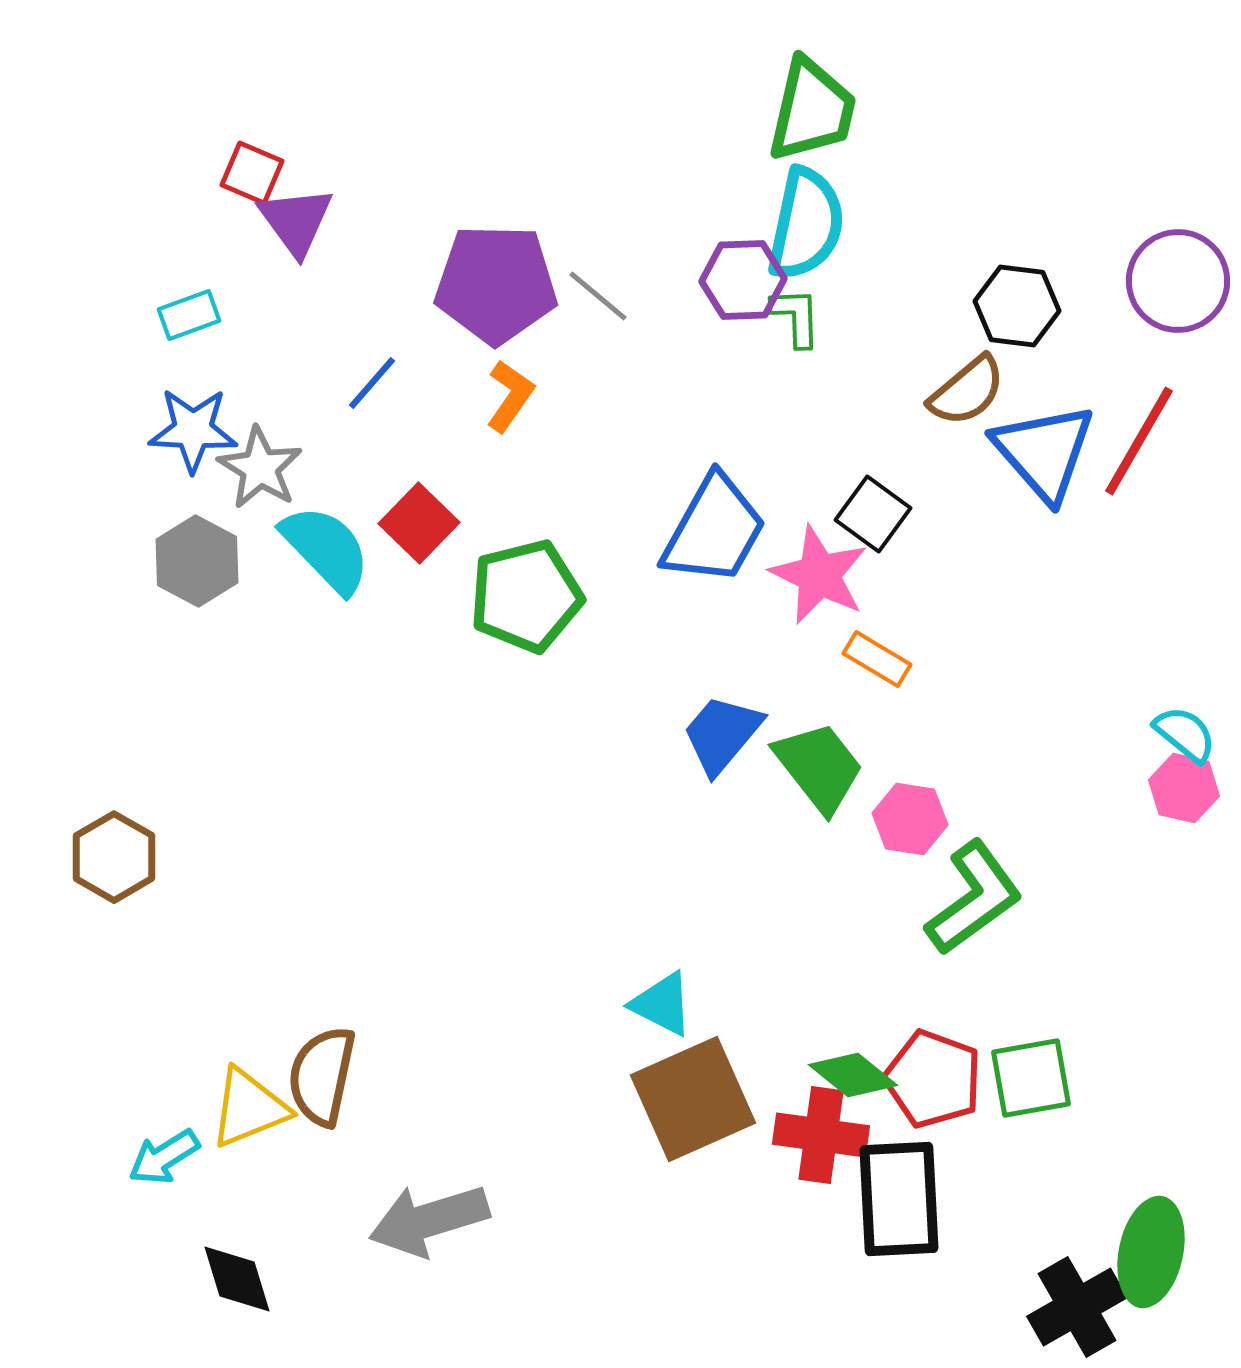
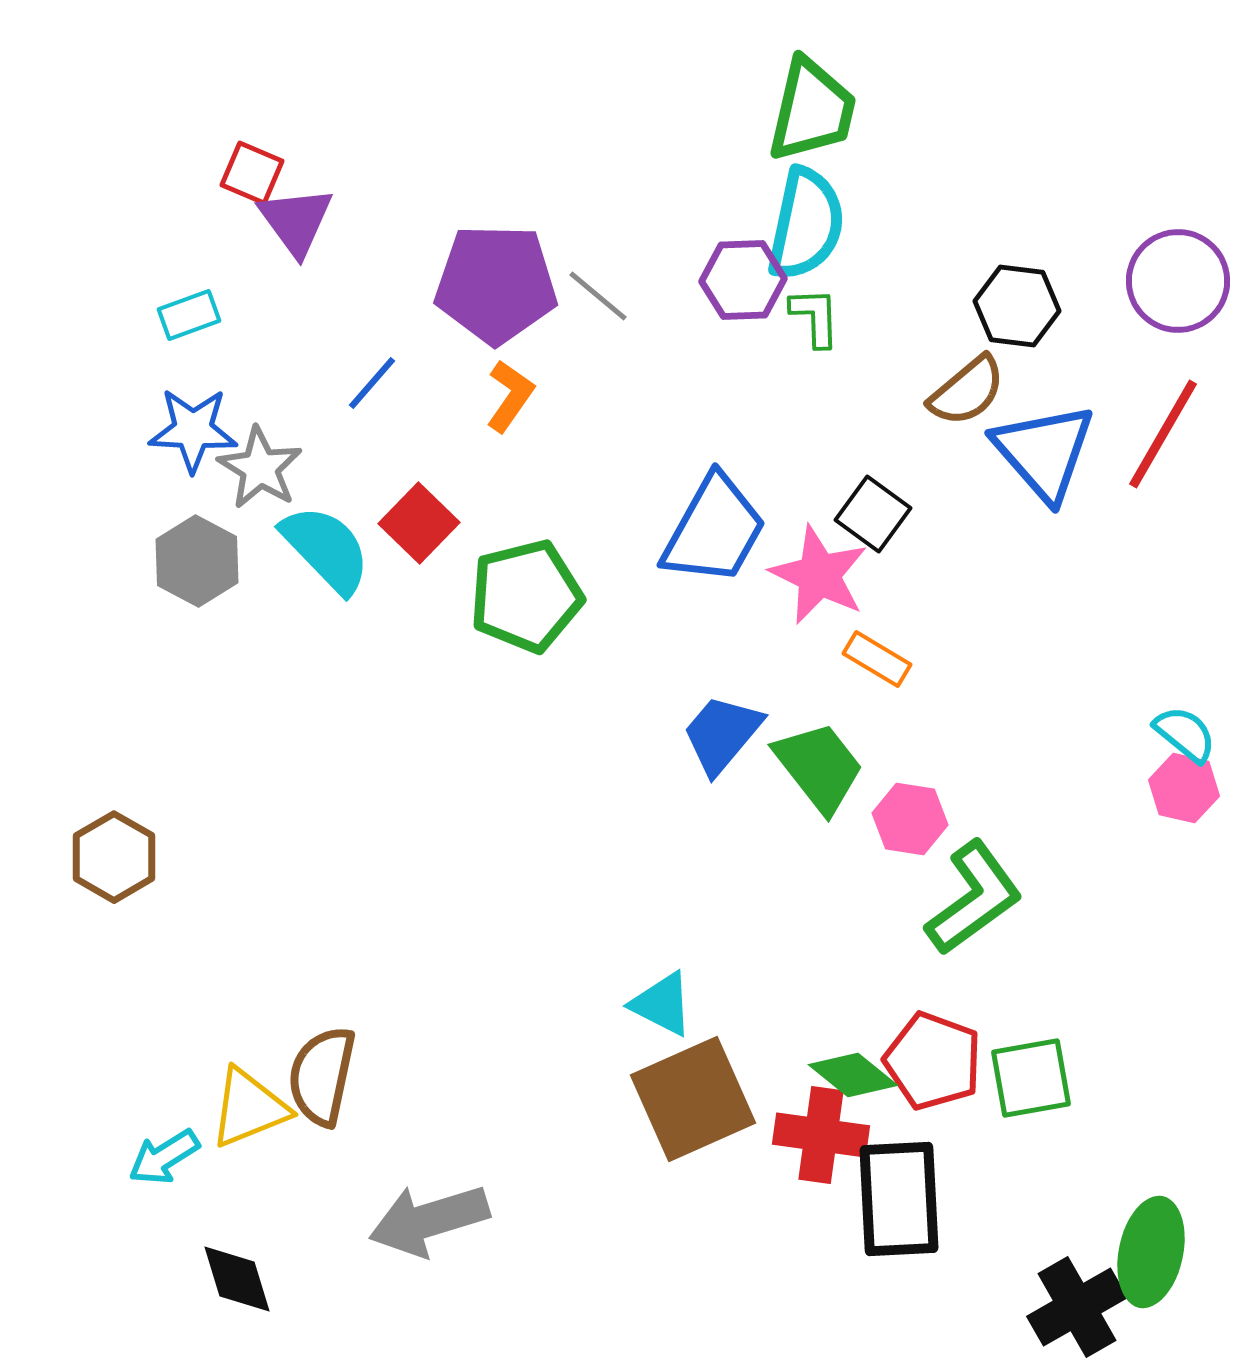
green L-shape at (796, 317): moved 19 px right
red line at (1139, 441): moved 24 px right, 7 px up
red pentagon at (933, 1079): moved 18 px up
